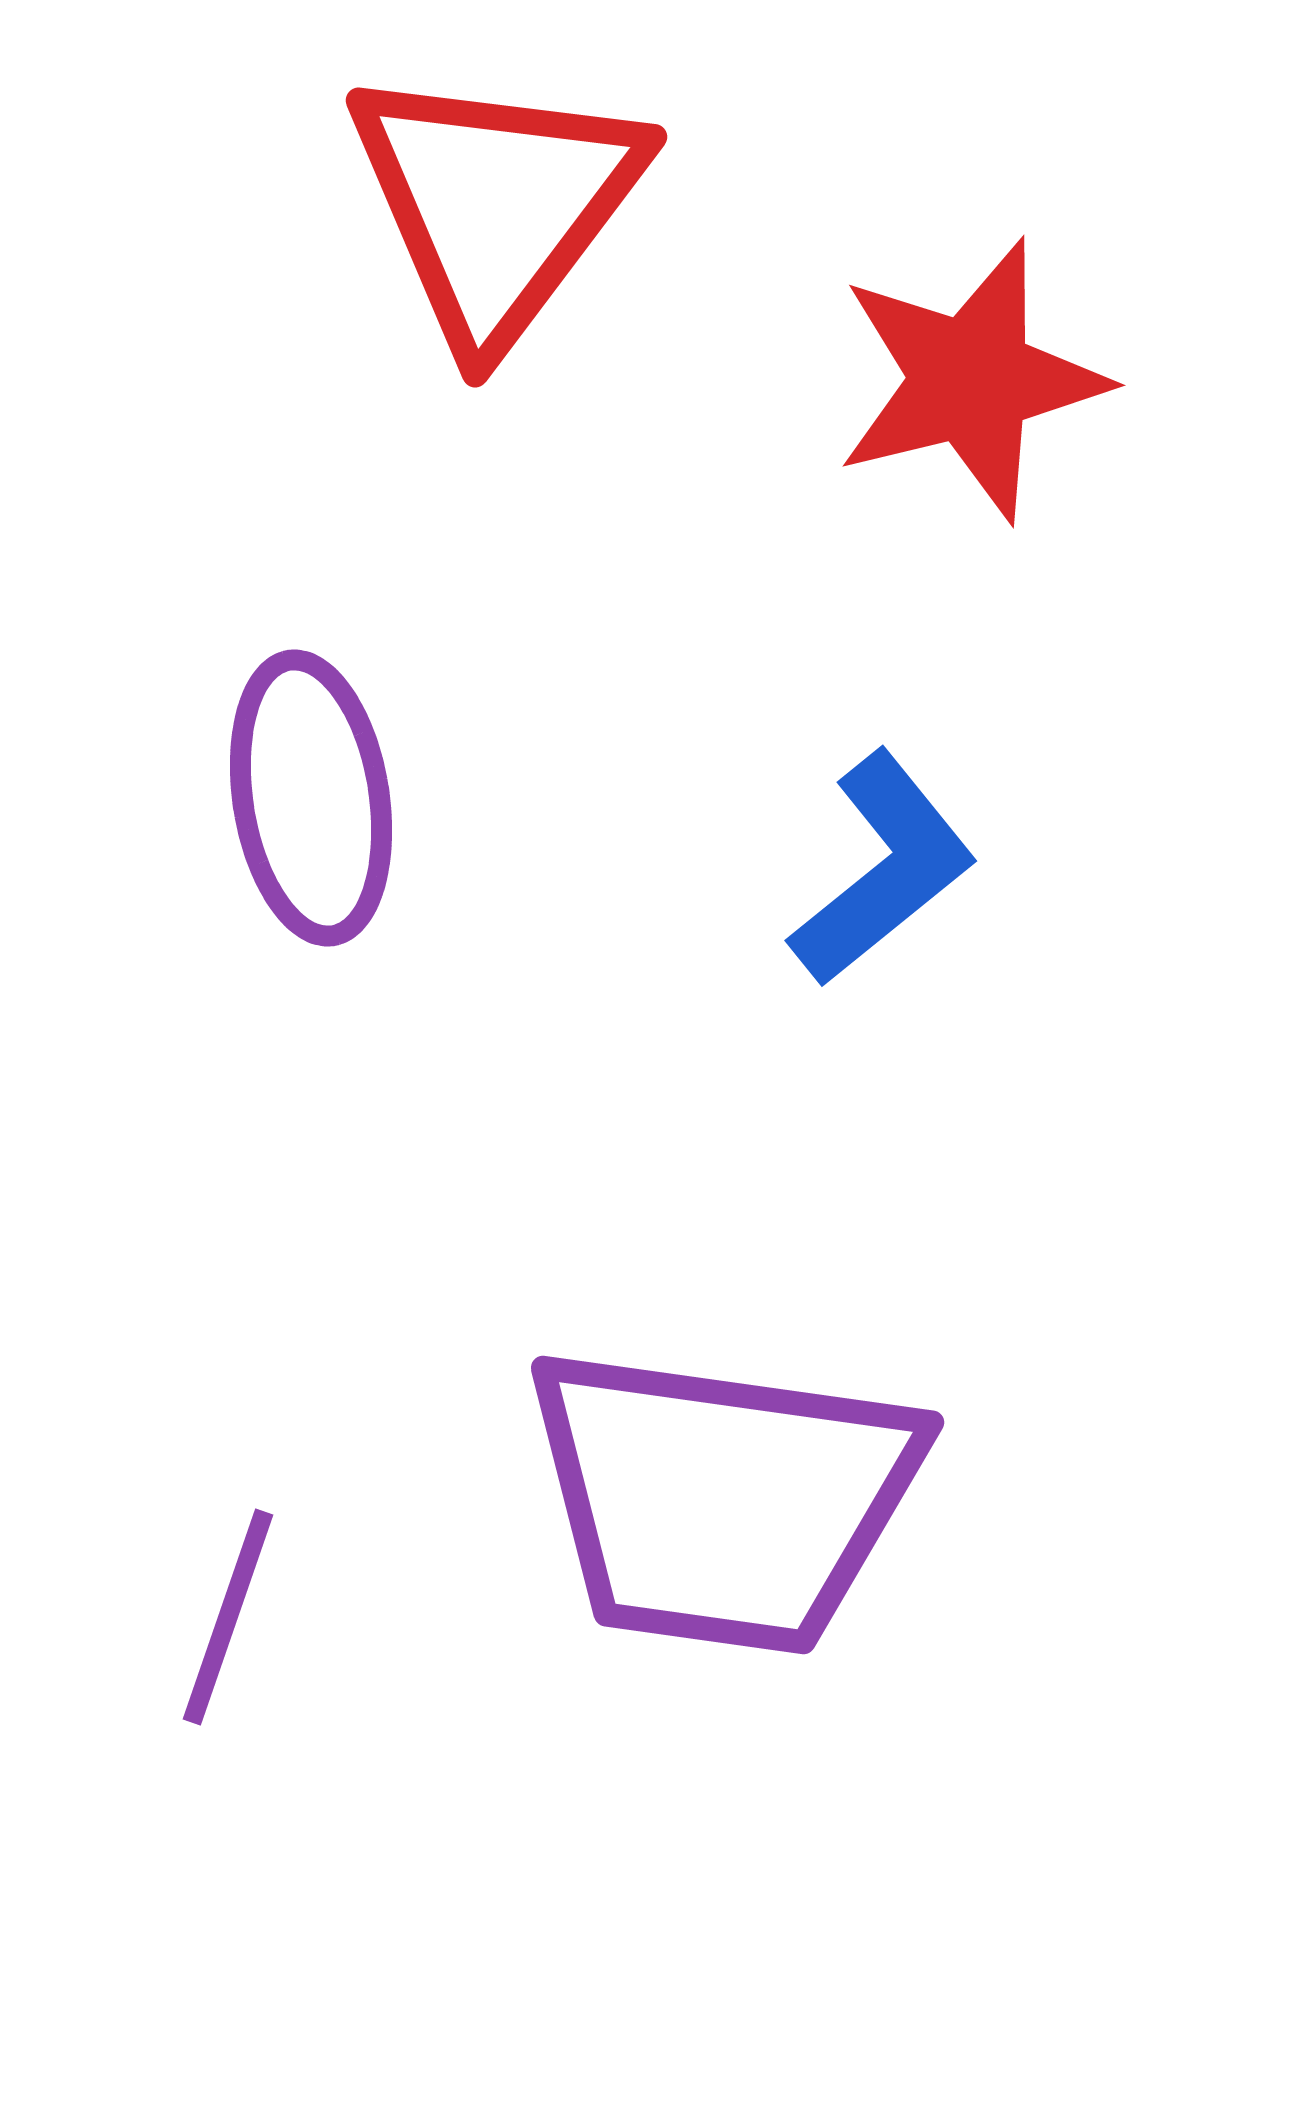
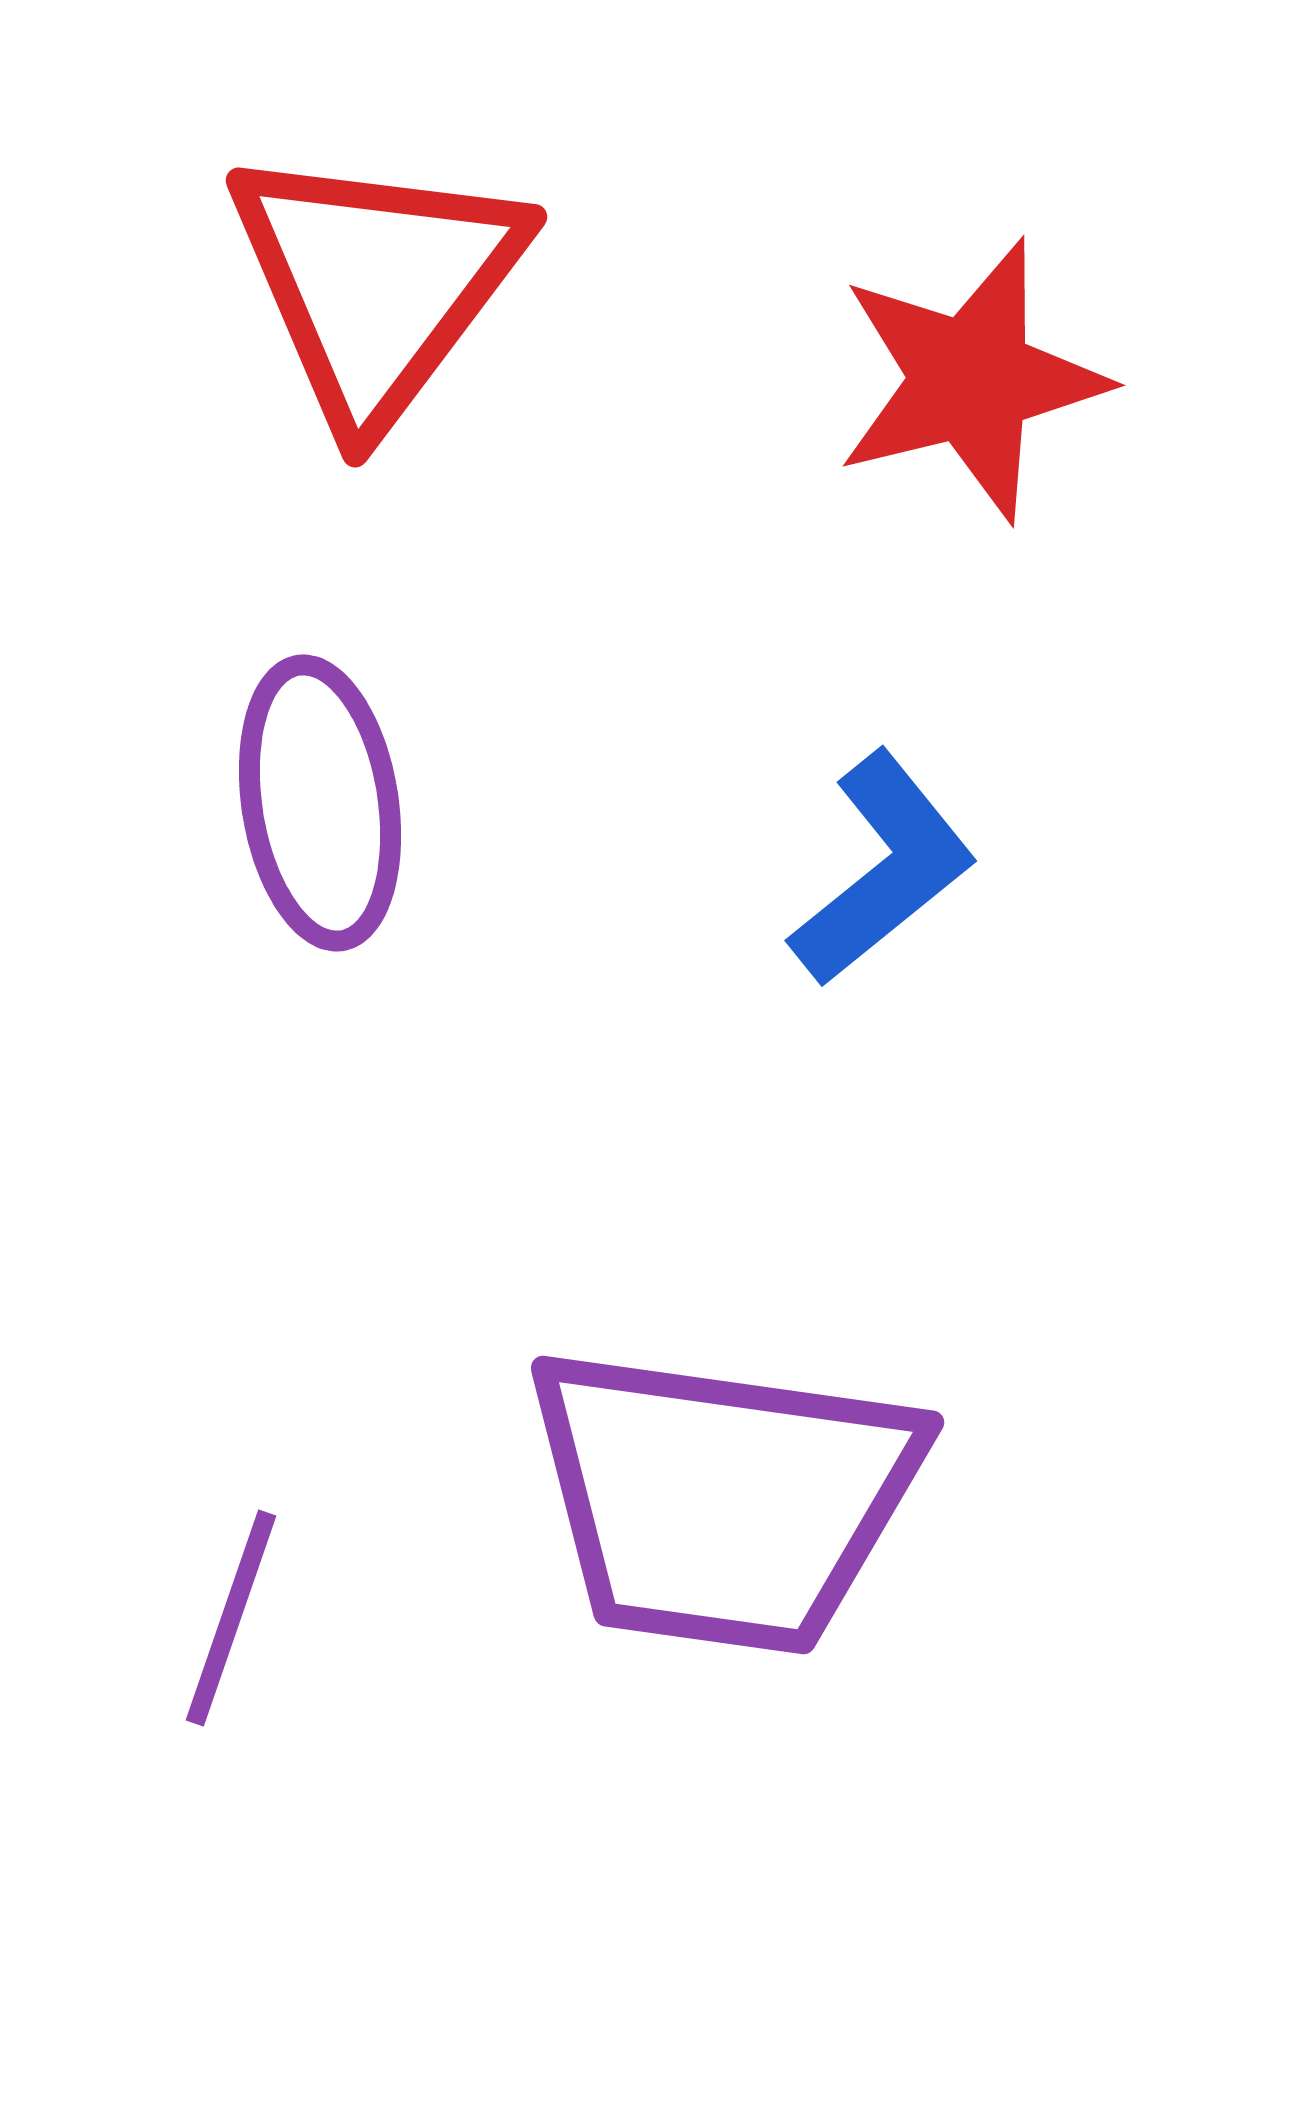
red triangle: moved 120 px left, 80 px down
purple ellipse: moved 9 px right, 5 px down
purple line: moved 3 px right, 1 px down
